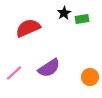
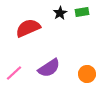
black star: moved 4 px left
green rectangle: moved 7 px up
orange circle: moved 3 px left, 3 px up
